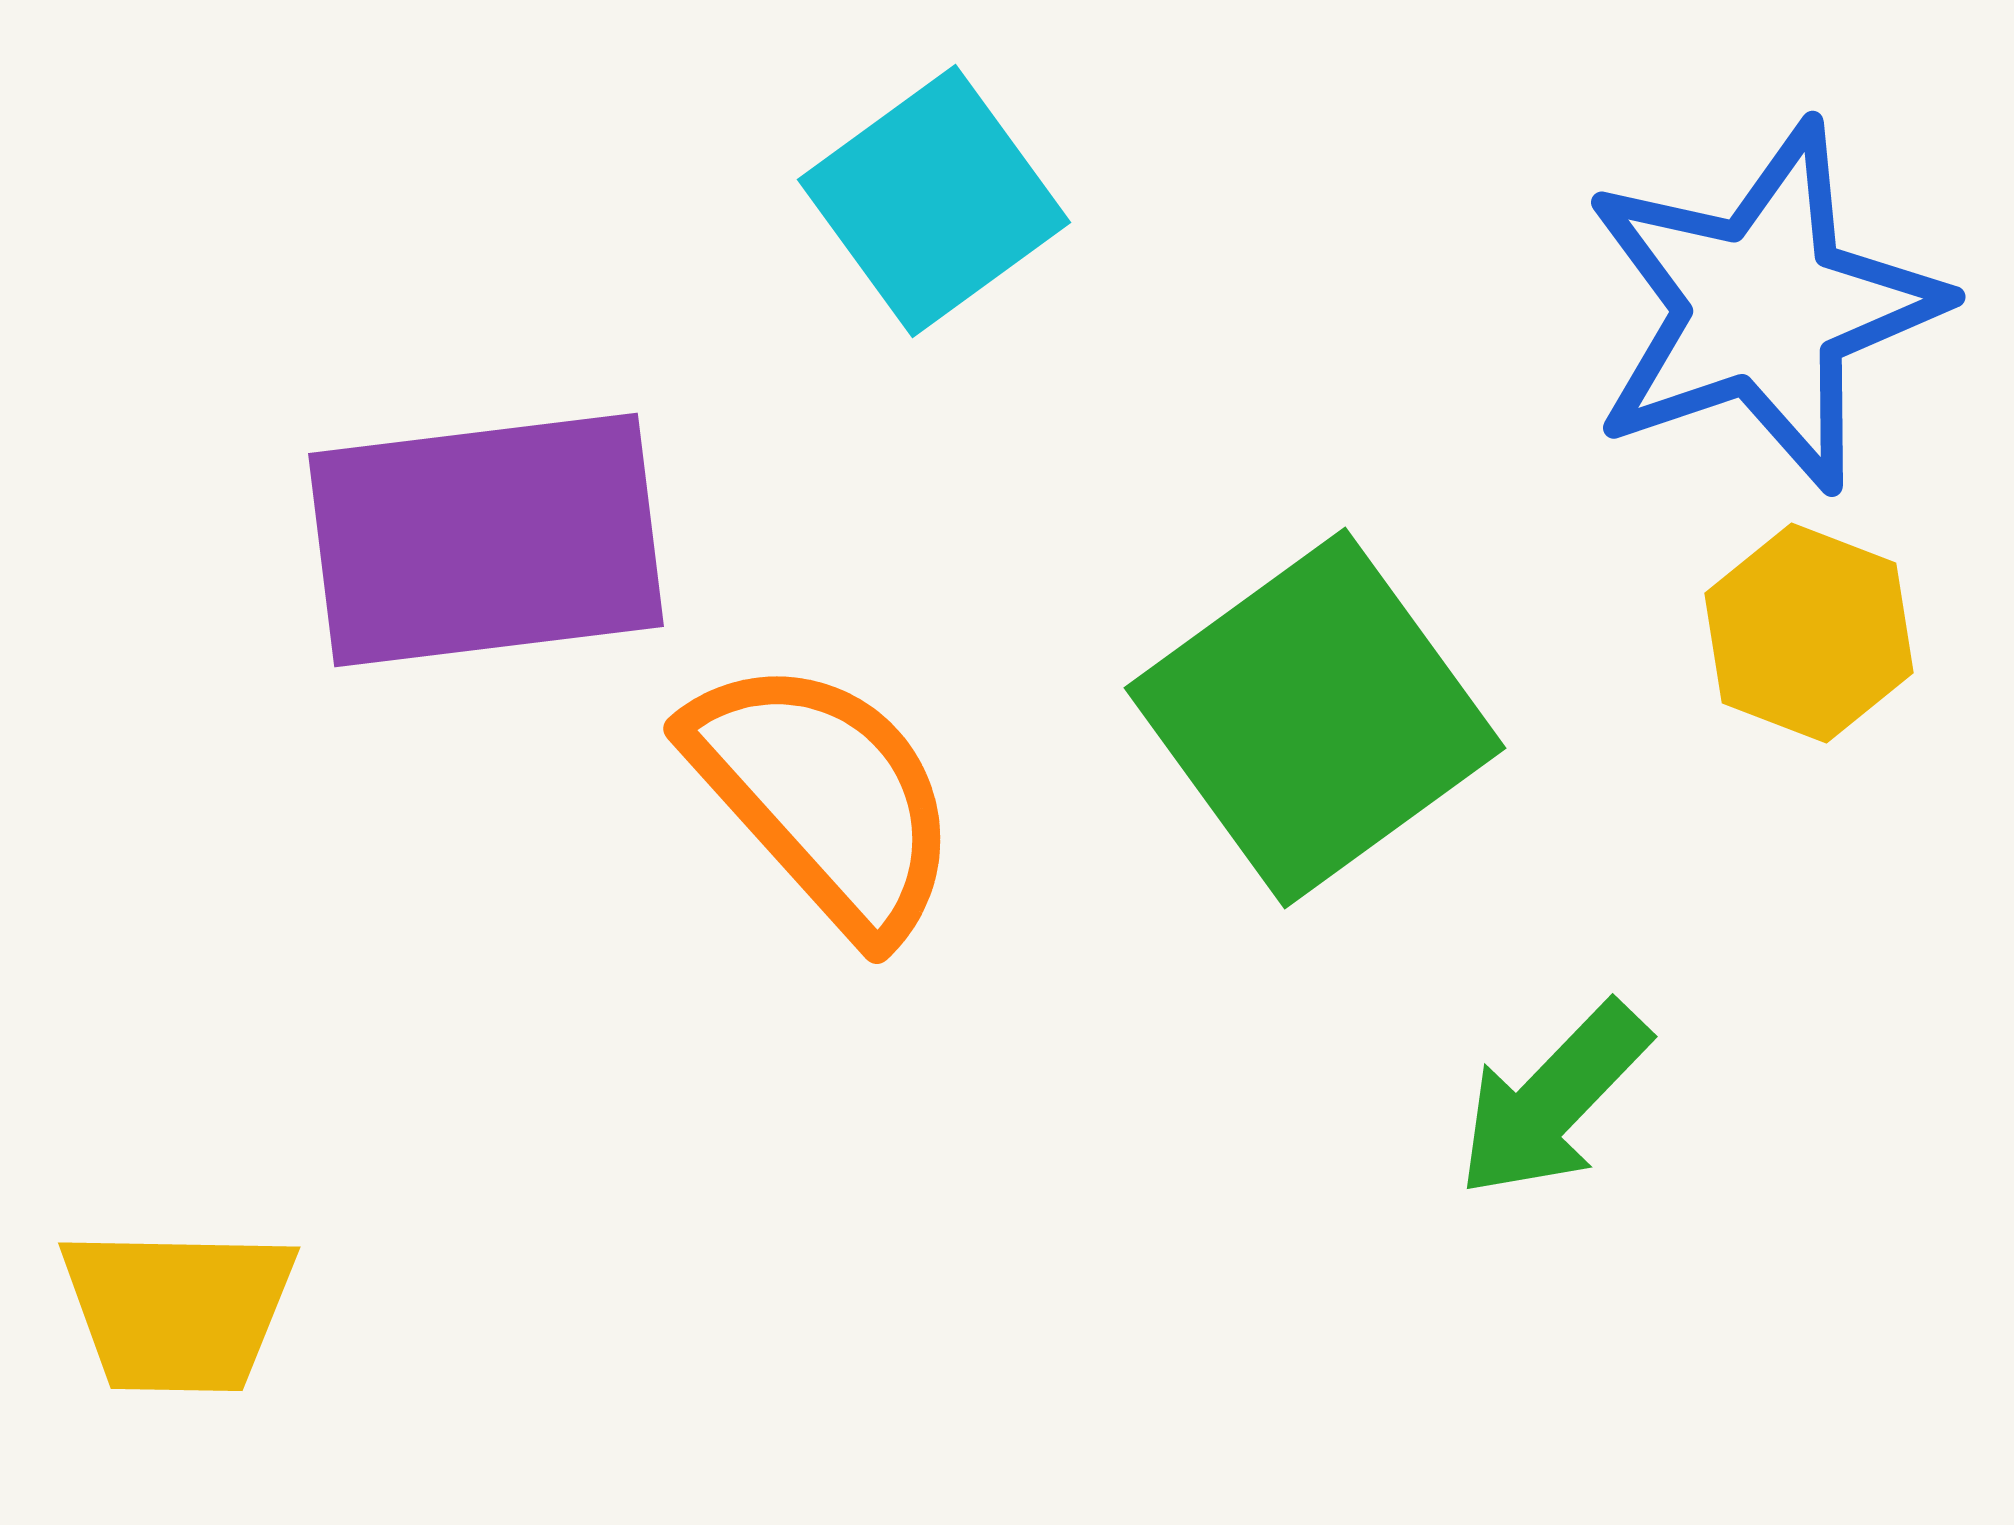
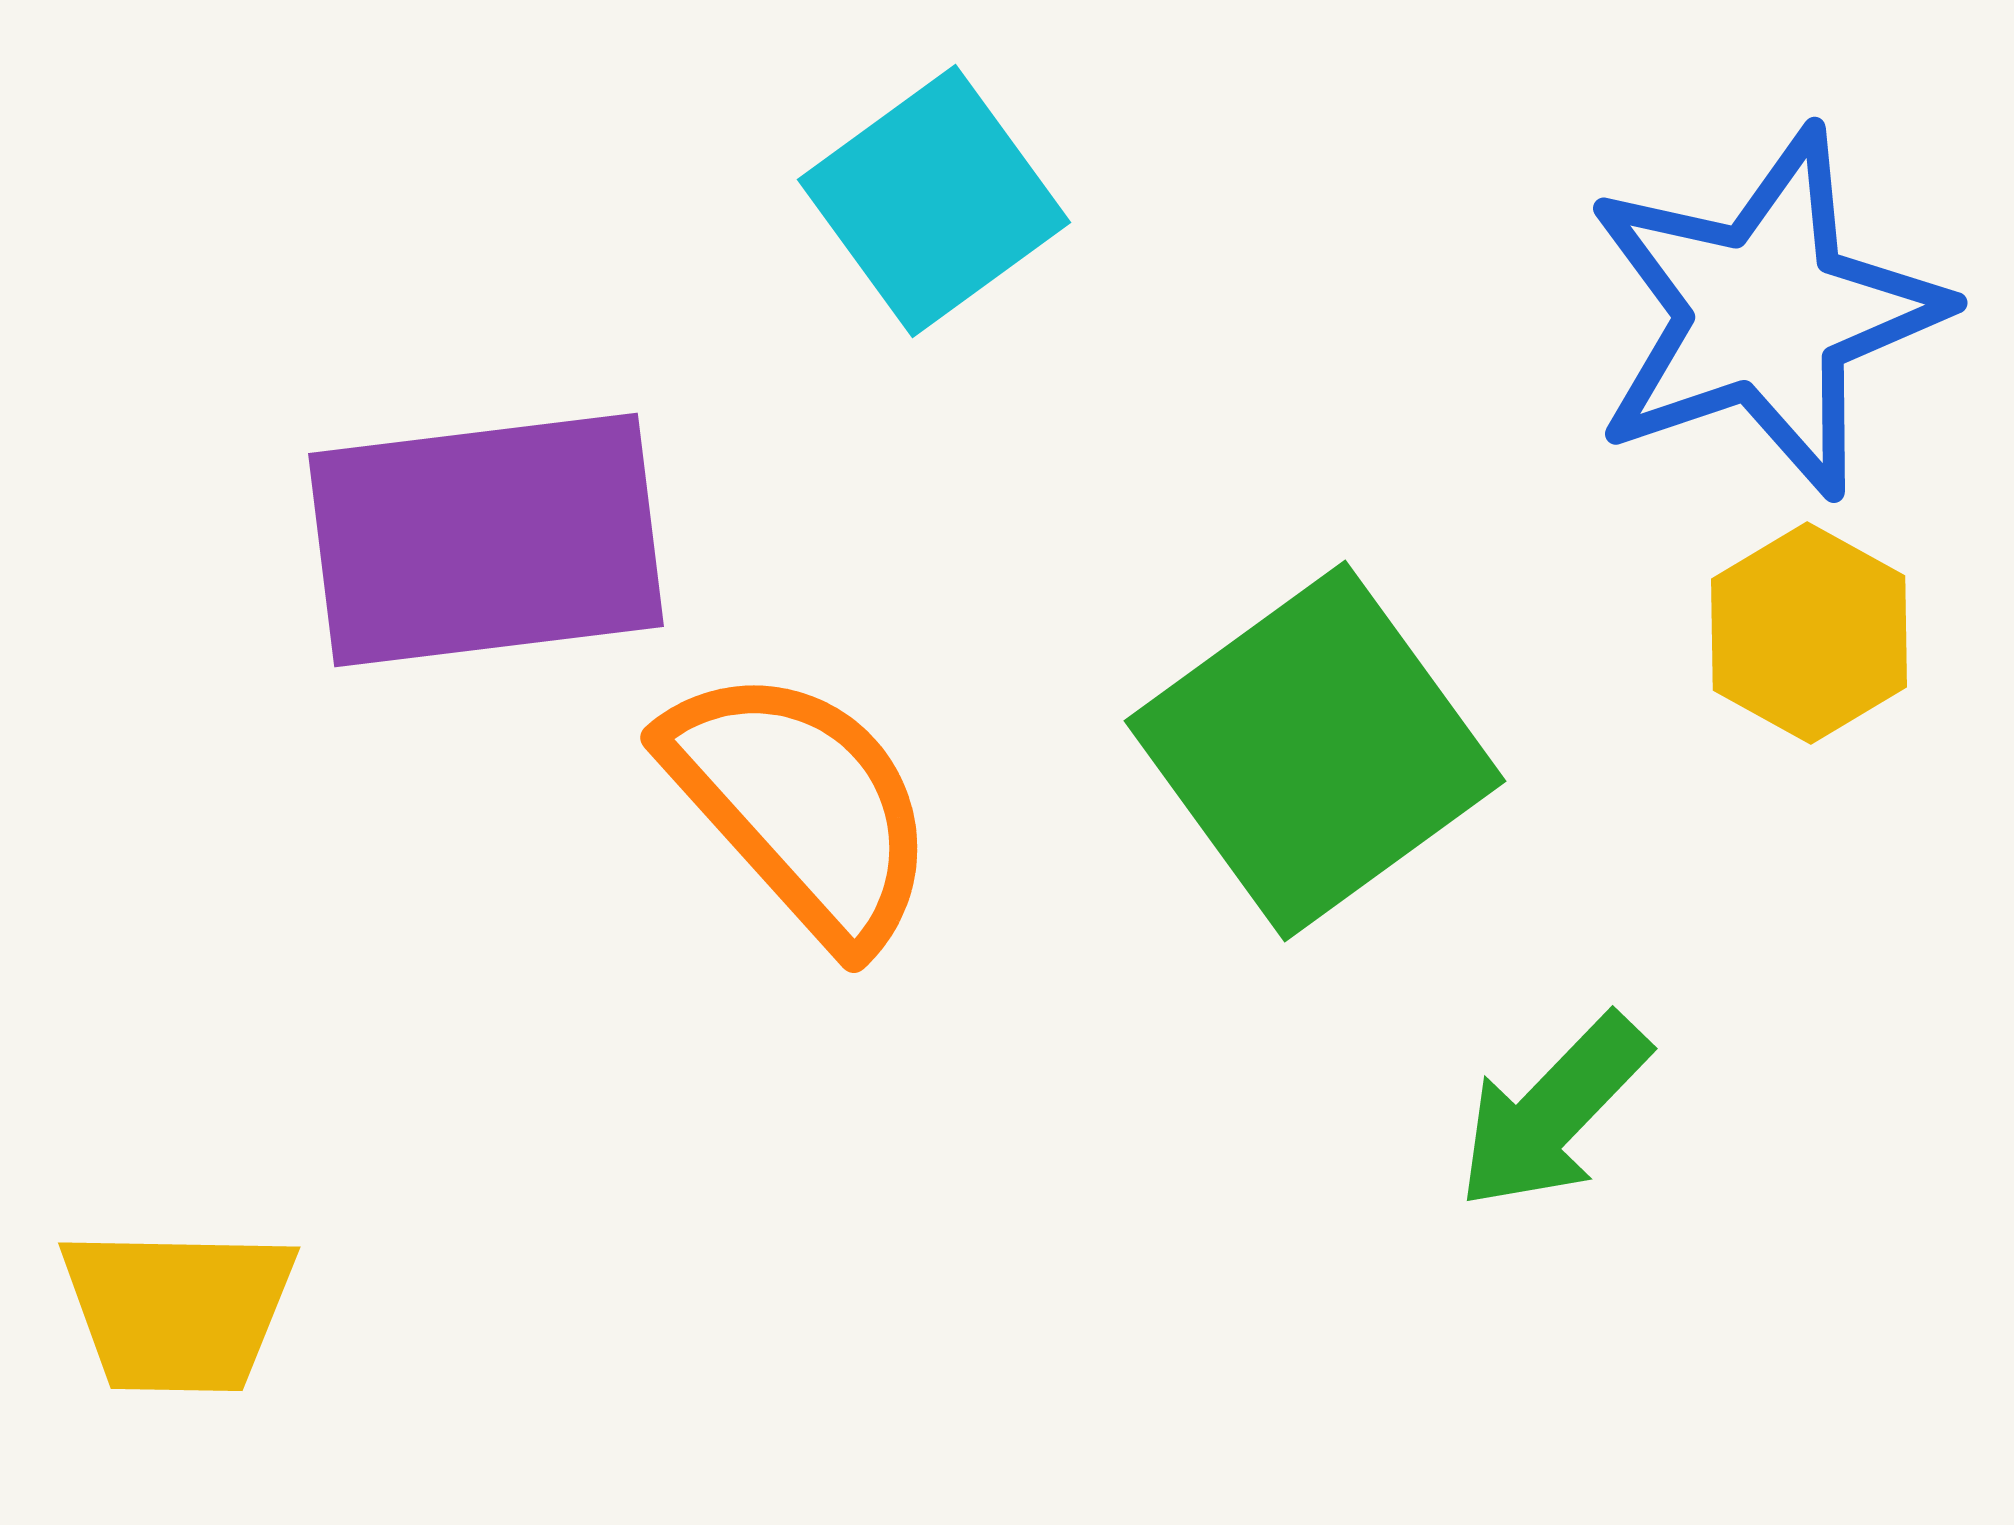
blue star: moved 2 px right, 6 px down
yellow hexagon: rotated 8 degrees clockwise
green square: moved 33 px down
orange semicircle: moved 23 px left, 9 px down
green arrow: moved 12 px down
